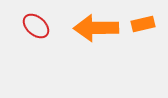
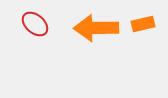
red ellipse: moved 1 px left, 2 px up
